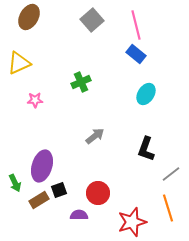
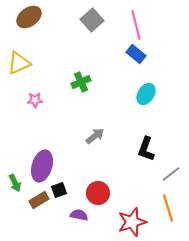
brown ellipse: rotated 25 degrees clockwise
purple semicircle: rotated 12 degrees clockwise
